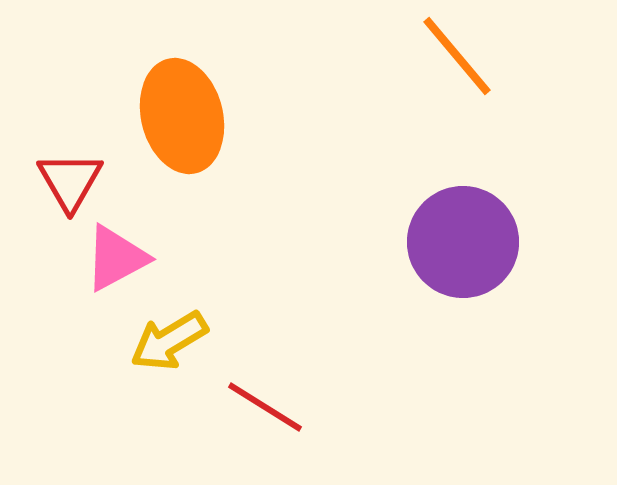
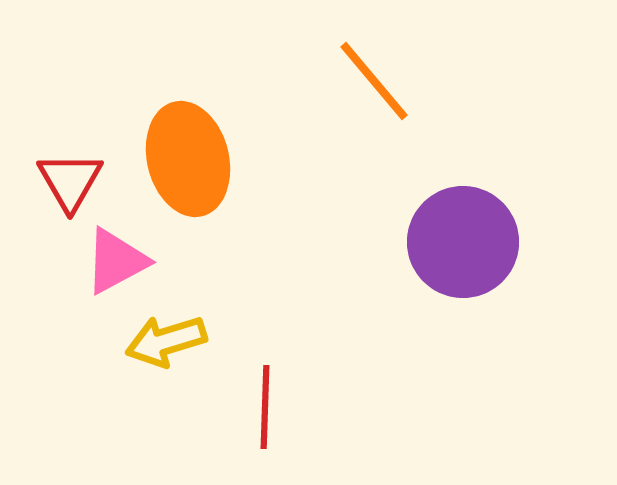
orange line: moved 83 px left, 25 px down
orange ellipse: moved 6 px right, 43 px down
pink triangle: moved 3 px down
yellow arrow: moved 3 px left; rotated 14 degrees clockwise
red line: rotated 60 degrees clockwise
